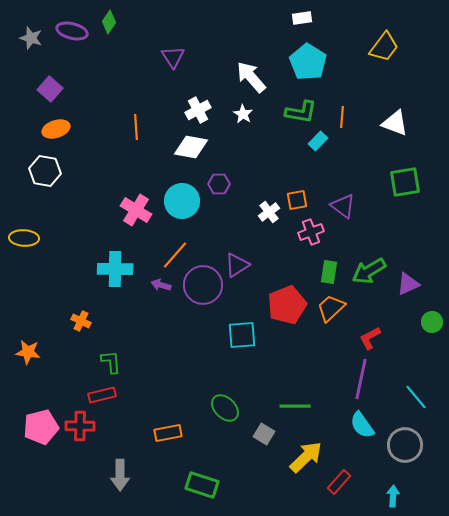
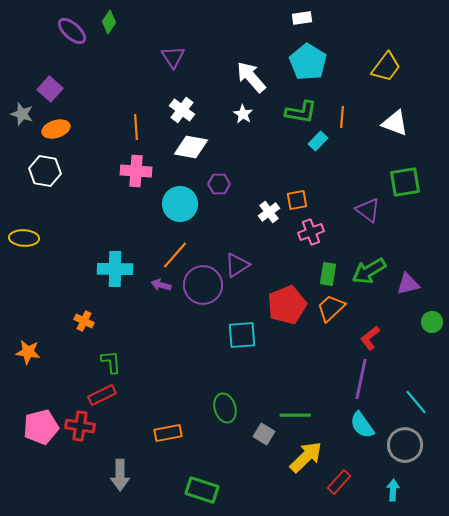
purple ellipse at (72, 31): rotated 28 degrees clockwise
gray star at (31, 38): moved 9 px left, 76 px down
yellow trapezoid at (384, 47): moved 2 px right, 20 px down
white cross at (198, 110): moved 16 px left; rotated 25 degrees counterclockwise
cyan circle at (182, 201): moved 2 px left, 3 px down
purple triangle at (343, 206): moved 25 px right, 4 px down
pink cross at (136, 210): moved 39 px up; rotated 28 degrees counterclockwise
green rectangle at (329, 272): moved 1 px left, 2 px down
purple triangle at (408, 284): rotated 10 degrees clockwise
orange cross at (81, 321): moved 3 px right
red L-shape at (370, 338): rotated 10 degrees counterclockwise
red rectangle at (102, 395): rotated 12 degrees counterclockwise
cyan line at (416, 397): moved 5 px down
green line at (295, 406): moved 9 px down
green ellipse at (225, 408): rotated 28 degrees clockwise
red cross at (80, 426): rotated 8 degrees clockwise
green rectangle at (202, 485): moved 5 px down
cyan arrow at (393, 496): moved 6 px up
